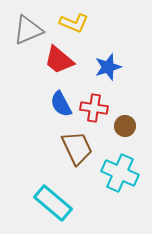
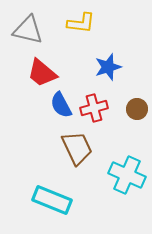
yellow L-shape: moved 7 px right; rotated 16 degrees counterclockwise
gray triangle: rotated 36 degrees clockwise
red trapezoid: moved 17 px left, 13 px down
blue semicircle: moved 1 px down
red cross: rotated 24 degrees counterclockwise
brown circle: moved 12 px right, 17 px up
cyan cross: moved 7 px right, 2 px down
cyan rectangle: moved 1 px left, 3 px up; rotated 18 degrees counterclockwise
